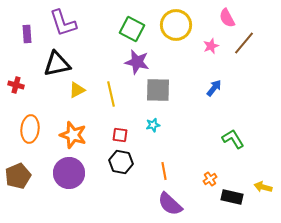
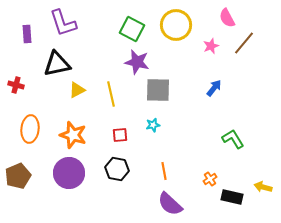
red square: rotated 14 degrees counterclockwise
black hexagon: moved 4 px left, 7 px down
